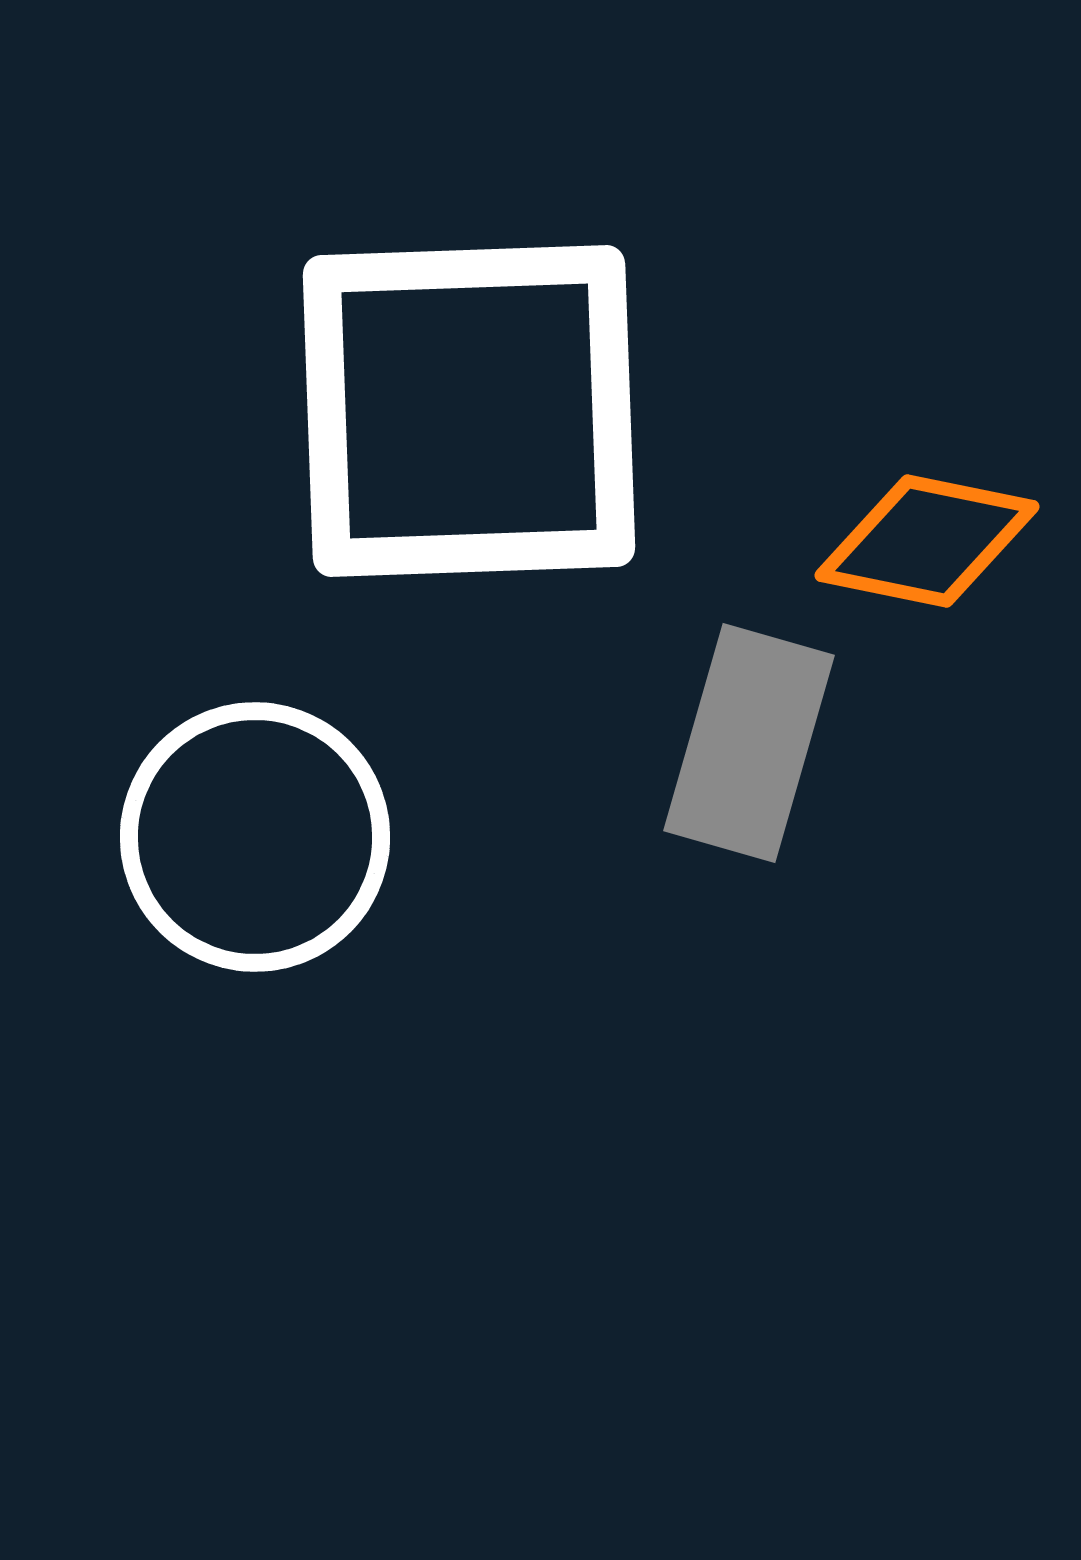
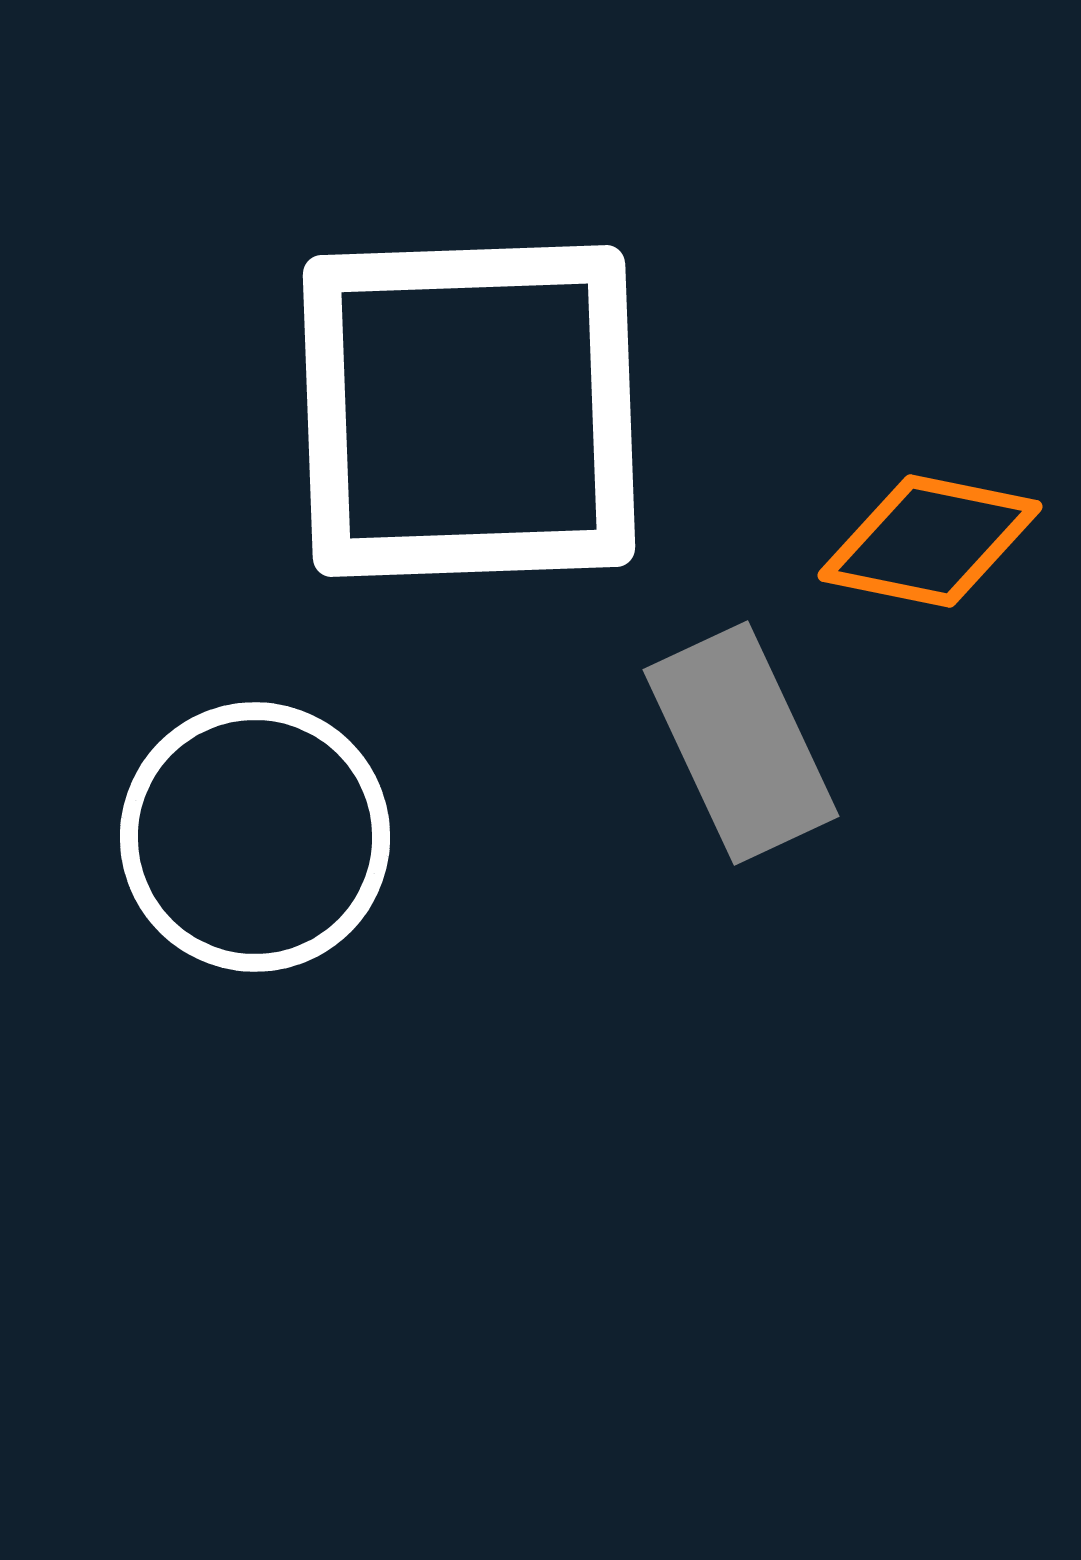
orange diamond: moved 3 px right
gray rectangle: moved 8 px left; rotated 41 degrees counterclockwise
